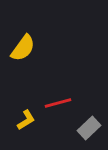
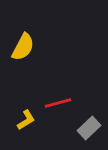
yellow semicircle: moved 1 px up; rotated 8 degrees counterclockwise
